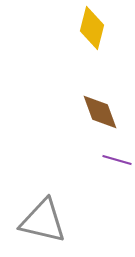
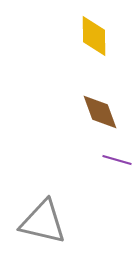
yellow diamond: moved 2 px right, 8 px down; rotated 15 degrees counterclockwise
gray triangle: moved 1 px down
